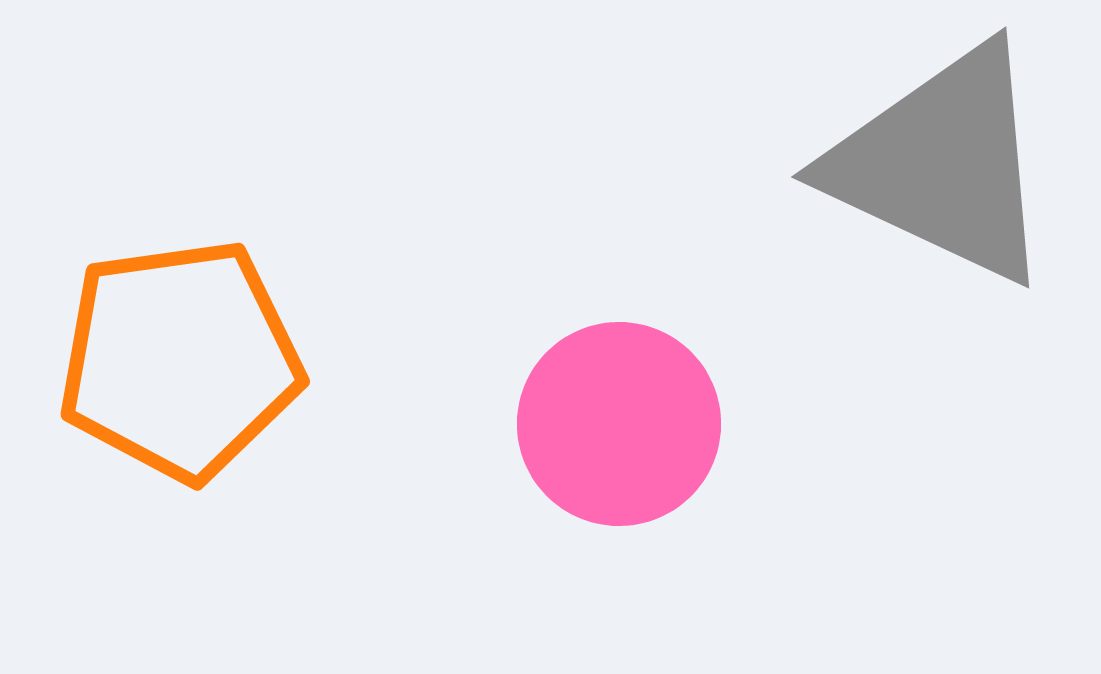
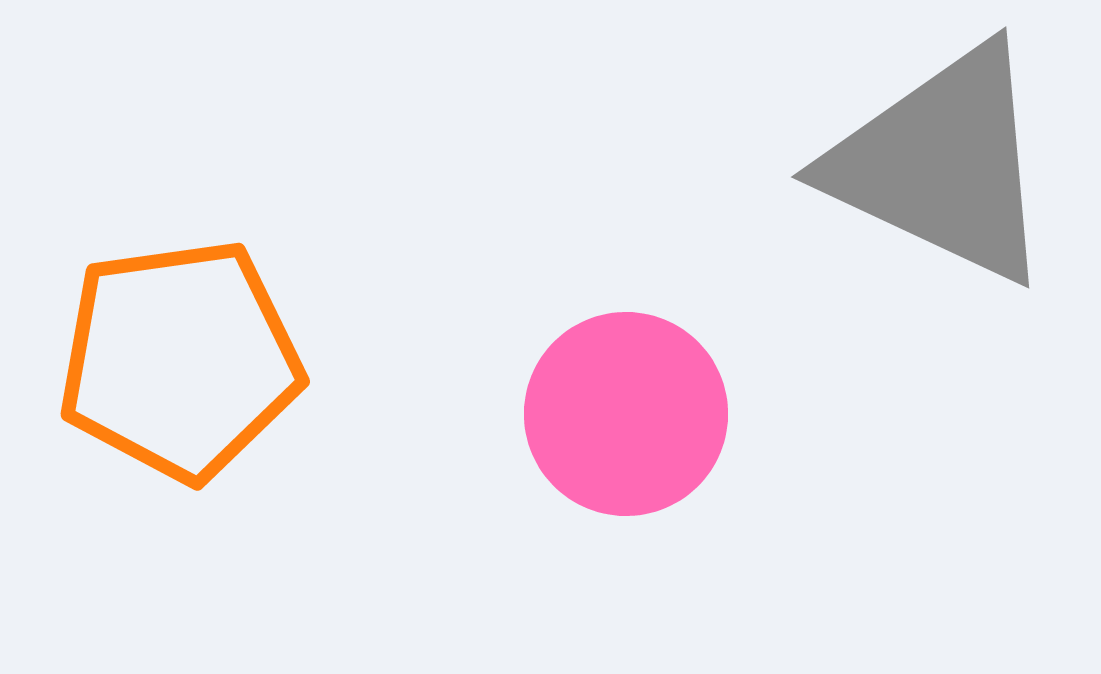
pink circle: moved 7 px right, 10 px up
